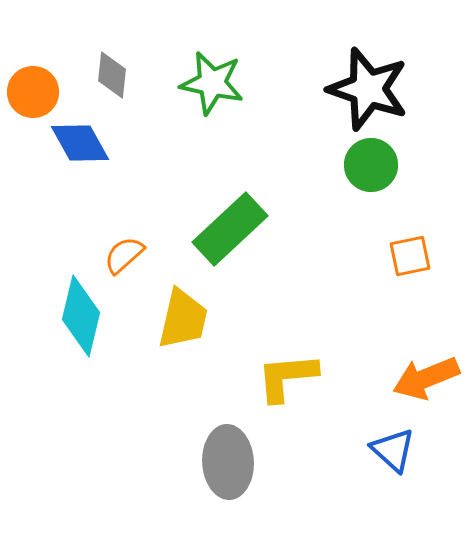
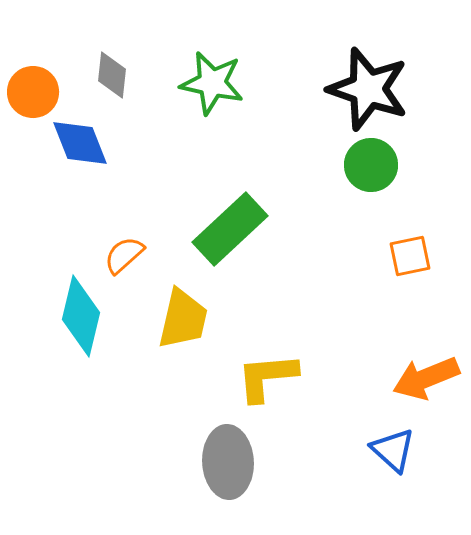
blue diamond: rotated 8 degrees clockwise
yellow L-shape: moved 20 px left
